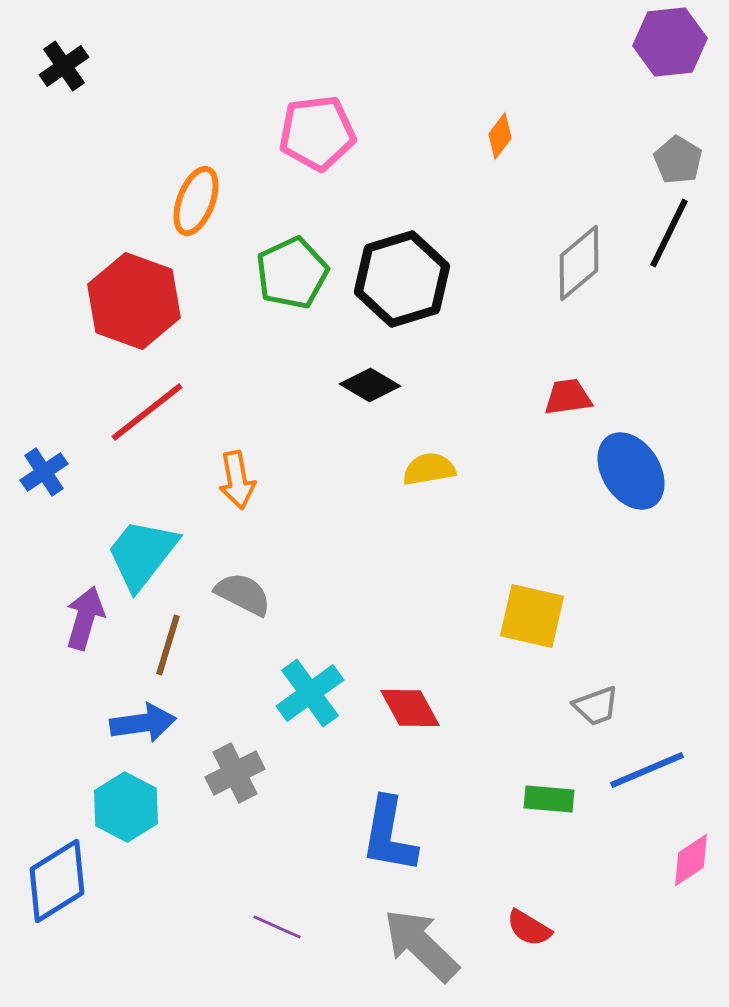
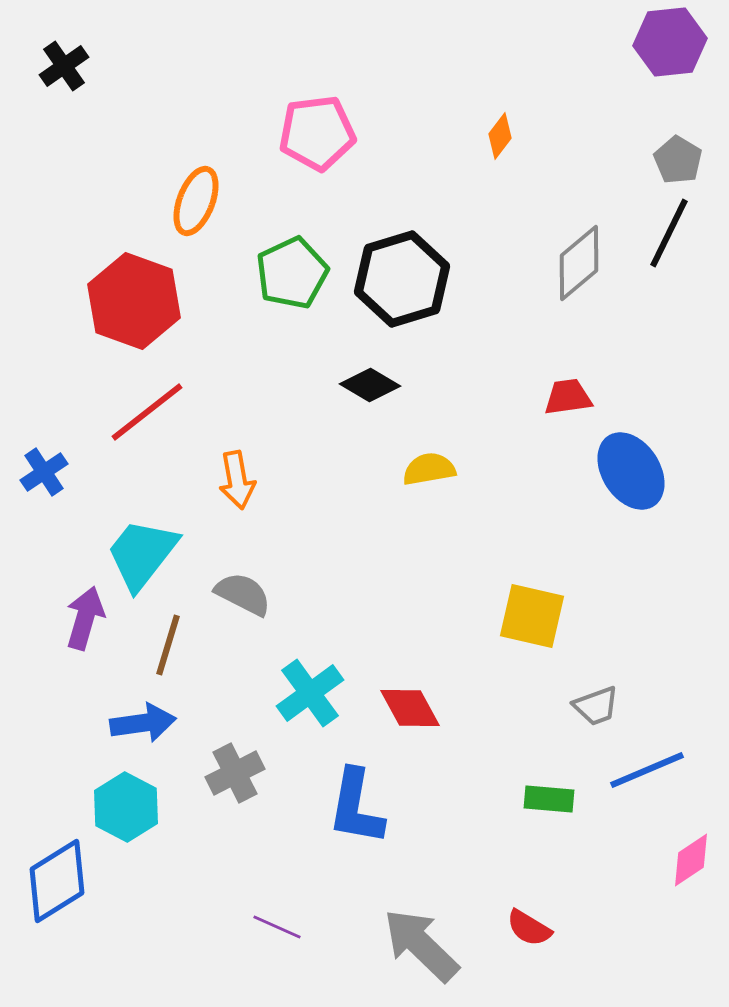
blue L-shape: moved 33 px left, 28 px up
